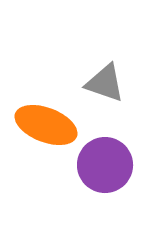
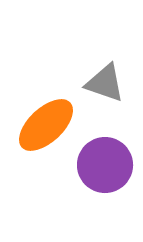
orange ellipse: rotated 64 degrees counterclockwise
